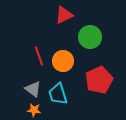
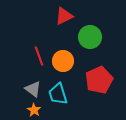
red triangle: moved 1 px down
orange star: rotated 24 degrees clockwise
